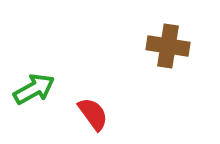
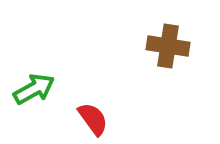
red semicircle: moved 5 px down
